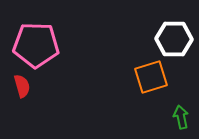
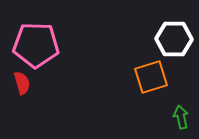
red semicircle: moved 3 px up
